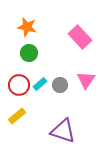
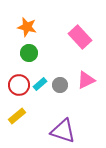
pink triangle: rotated 30 degrees clockwise
